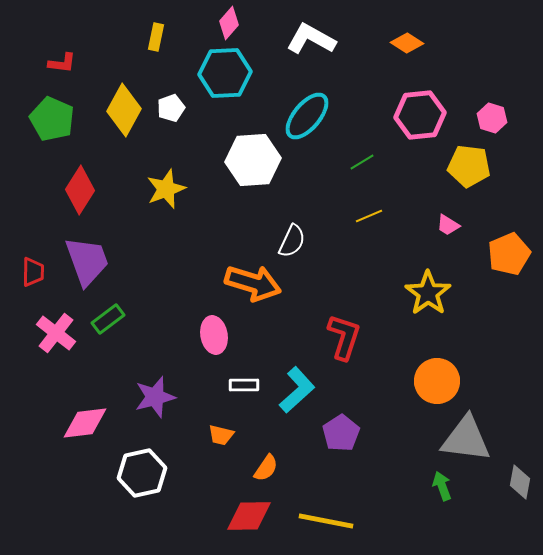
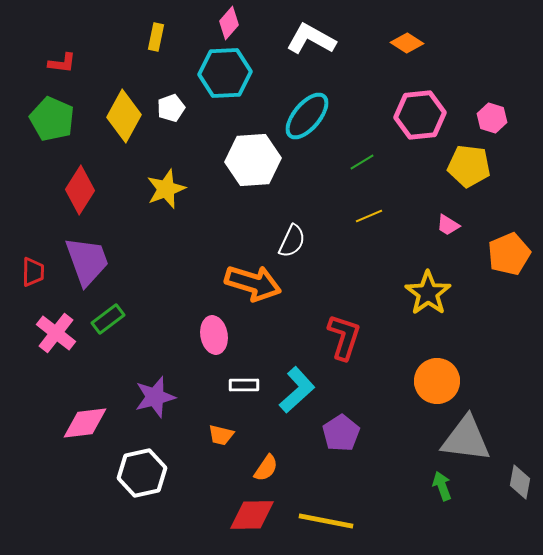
yellow diamond at (124, 110): moved 6 px down
red diamond at (249, 516): moved 3 px right, 1 px up
